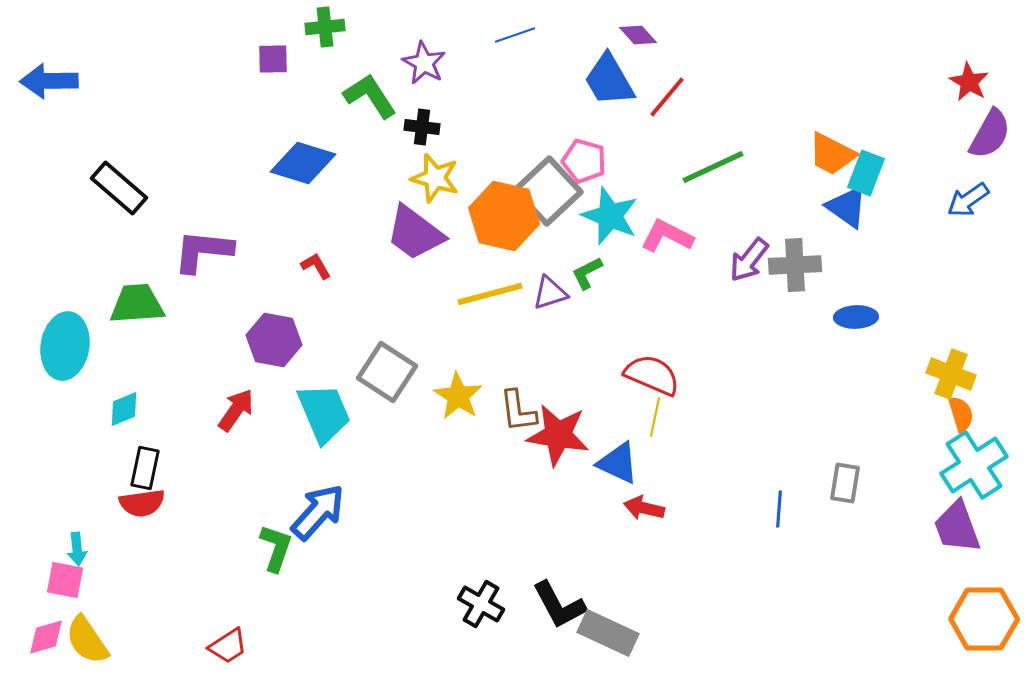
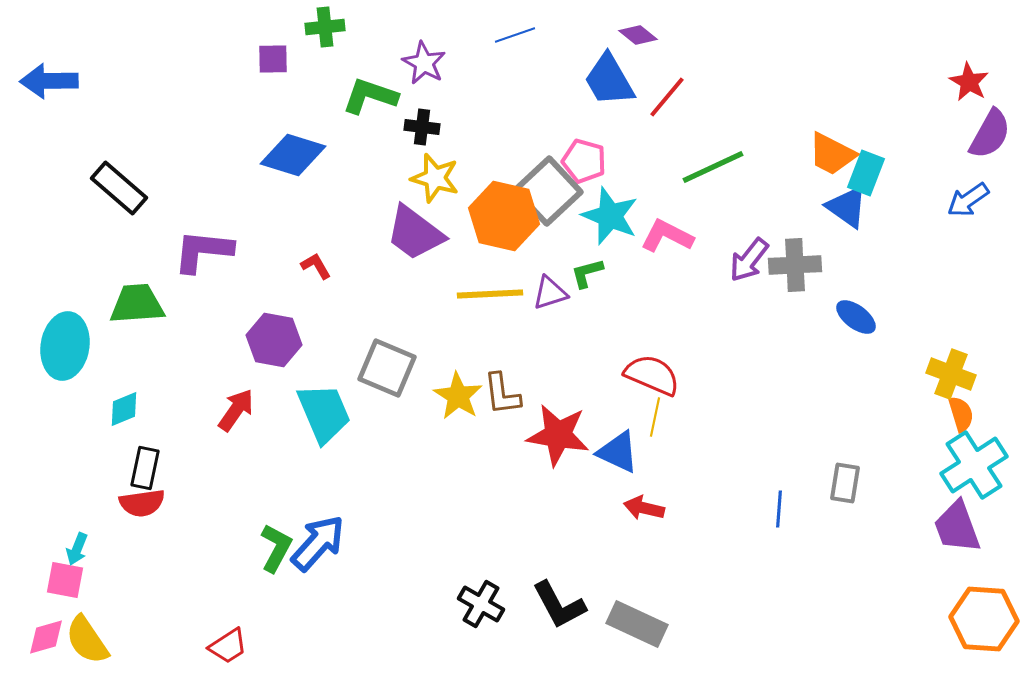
purple diamond at (638, 35): rotated 9 degrees counterclockwise
green L-shape at (370, 96): rotated 38 degrees counterclockwise
blue diamond at (303, 163): moved 10 px left, 8 px up
green L-shape at (587, 273): rotated 12 degrees clockwise
yellow line at (490, 294): rotated 12 degrees clockwise
blue ellipse at (856, 317): rotated 39 degrees clockwise
gray square at (387, 372): moved 4 px up; rotated 10 degrees counterclockwise
brown L-shape at (518, 411): moved 16 px left, 17 px up
blue triangle at (618, 463): moved 11 px up
blue arrow at (318, 512): moved 31 px down
green L-shape at (276, 548): rotated 9 degrees clockwise
cyan arrow at (77, 549): rotated 28 degrees clockwise
orange hexagon at (984, 619): rotated 4 degrees clockwise
gray rectangle at (608, 633): moved 29 px right, 9 px up
